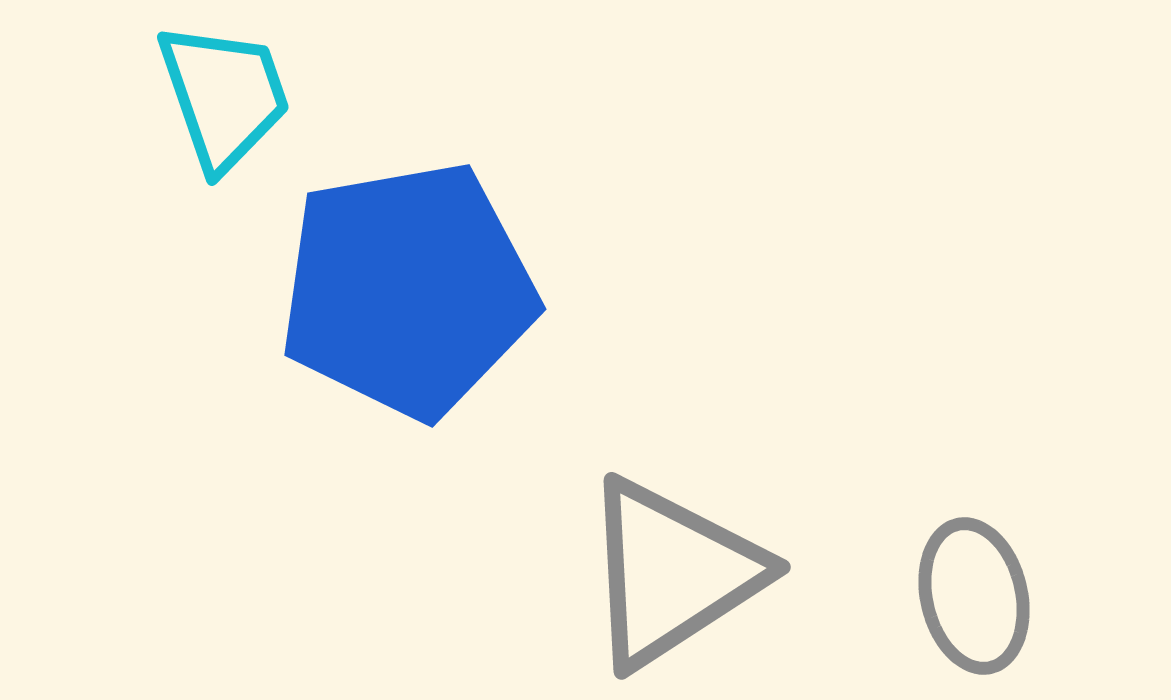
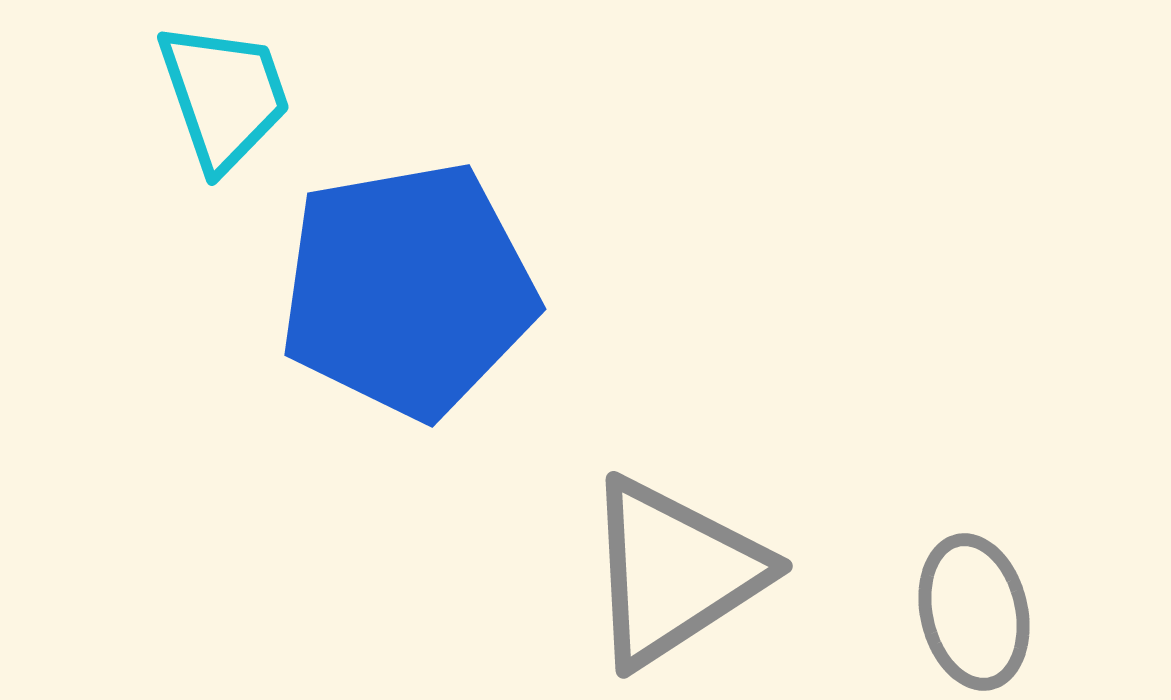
gray triangle: moved 2 px right, 1 px up
gray ellipse: moved 16 px down
